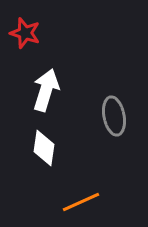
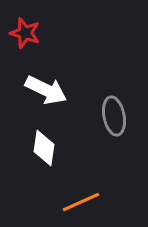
white arrow: rotated 99 degrees clockwise
